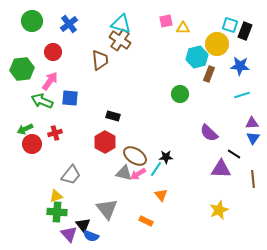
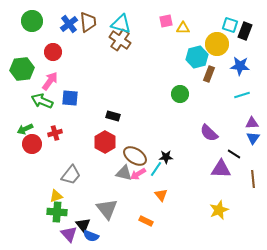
brown trapezoid at (100, 60): moved 12 px left, 38 px up
